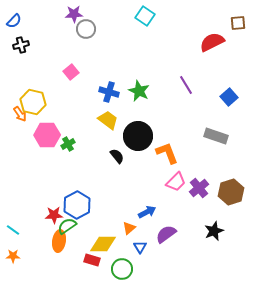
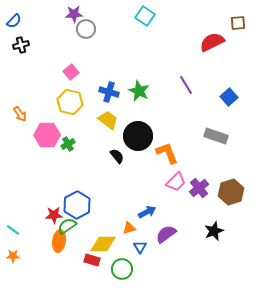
yellow hexagon: moved 37 px right
orange triangle: rotated 24 degrees clockwise
